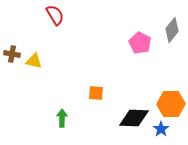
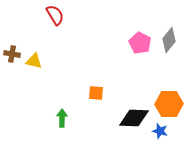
gray diamond: moved 3 px left, 10 px down
orange hexagon: moved 2 px left
blue star: moved 1 px left, 2 px down; rotated 21 degrees counterclockwise
